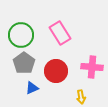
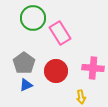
green circle: moved 12 px right, 17 px up
pink cross: moved 1 px right, 1 px down
blue triangle: moved 6 px left, 3 px up
